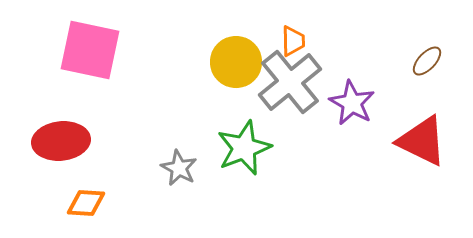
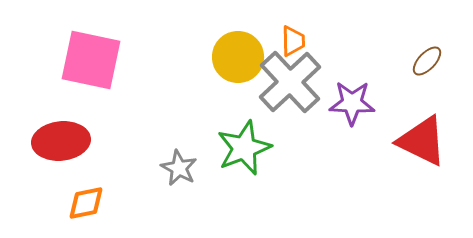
pink square: moved 1 px right, 10 px down
yellow circle: moved 2 px right, 5 px up
gray cross: rotated 4 degrees counterclockwise
purple star: rotated 27 degrees counterclockwise
orange diamond: rotated 15 degrees counterclockwise
